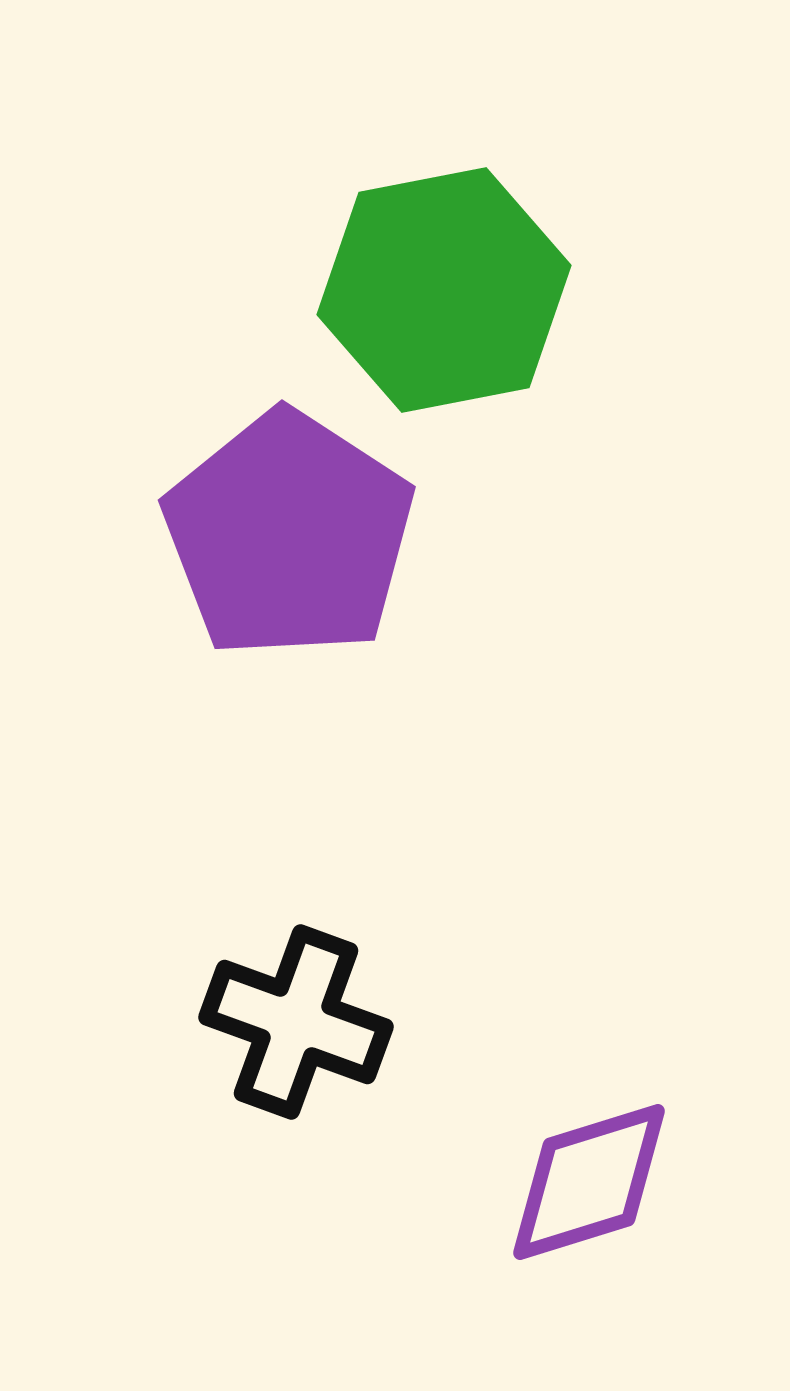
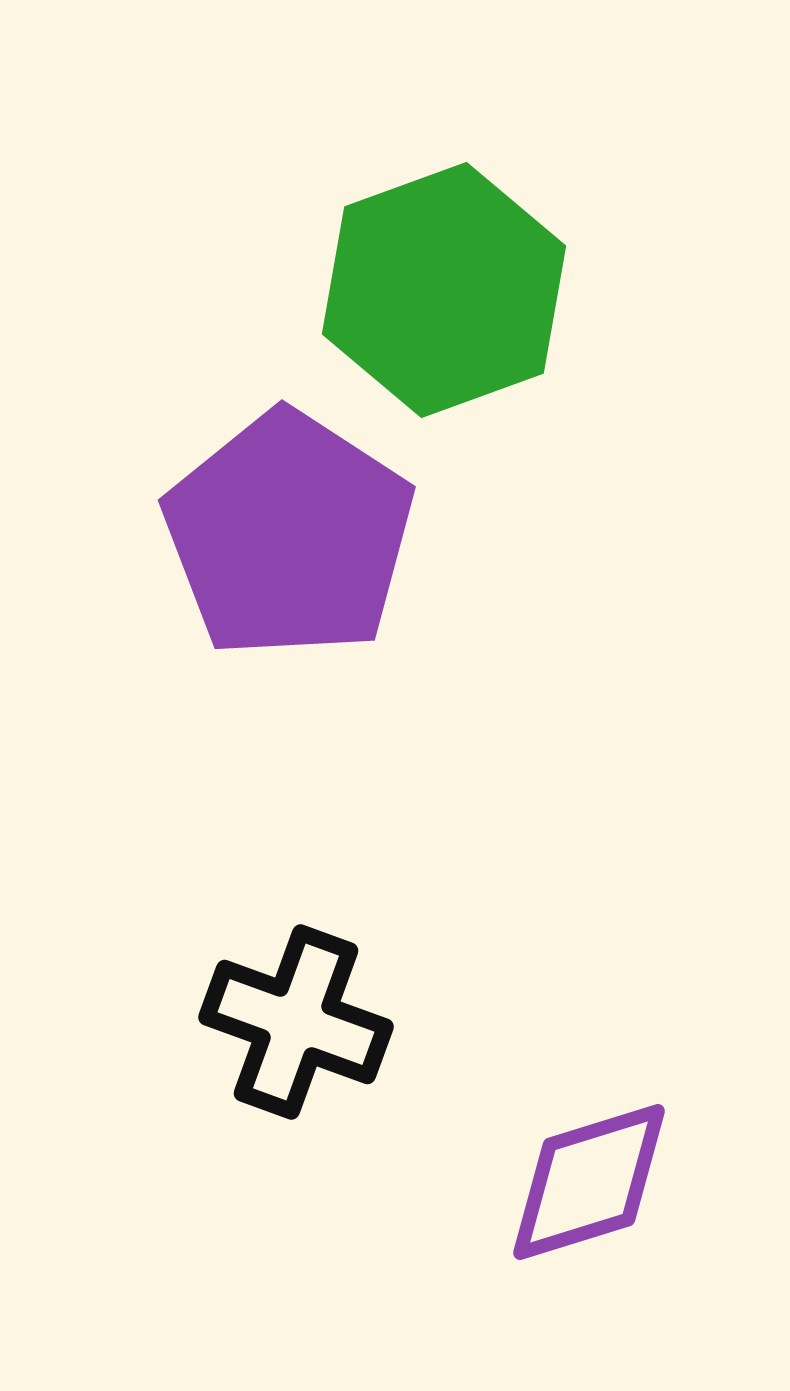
green hexagon: rotated 9 degrees counterclockwise
